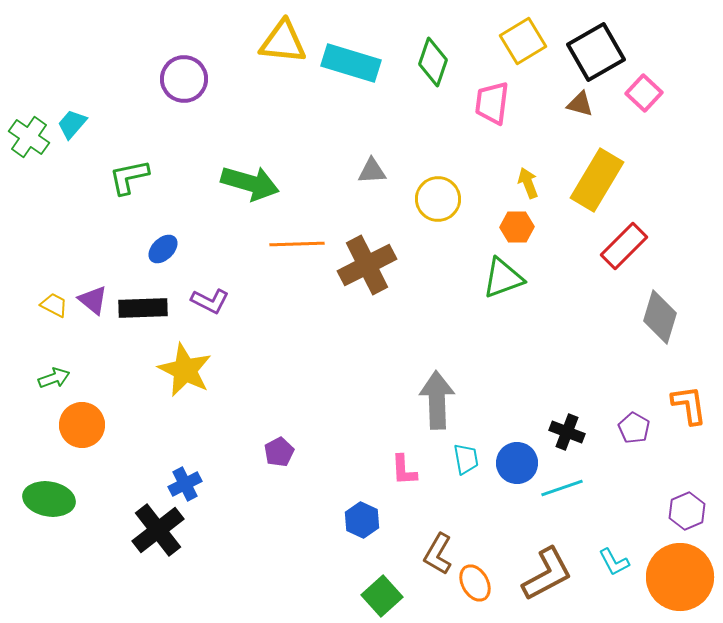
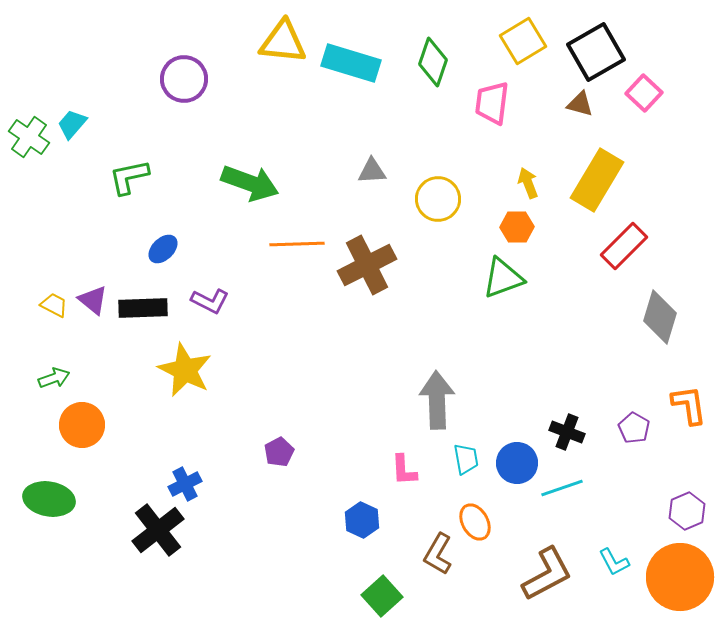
green arrow at (250, 183): rotated 4 degrees clockwise
orange ellipse at (475, 583): moved 61 px up
